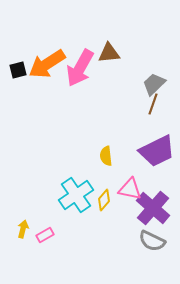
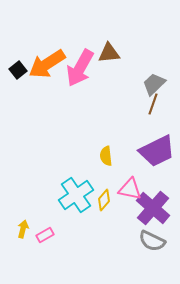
black square: rotated 24 degrees counterclockwise
